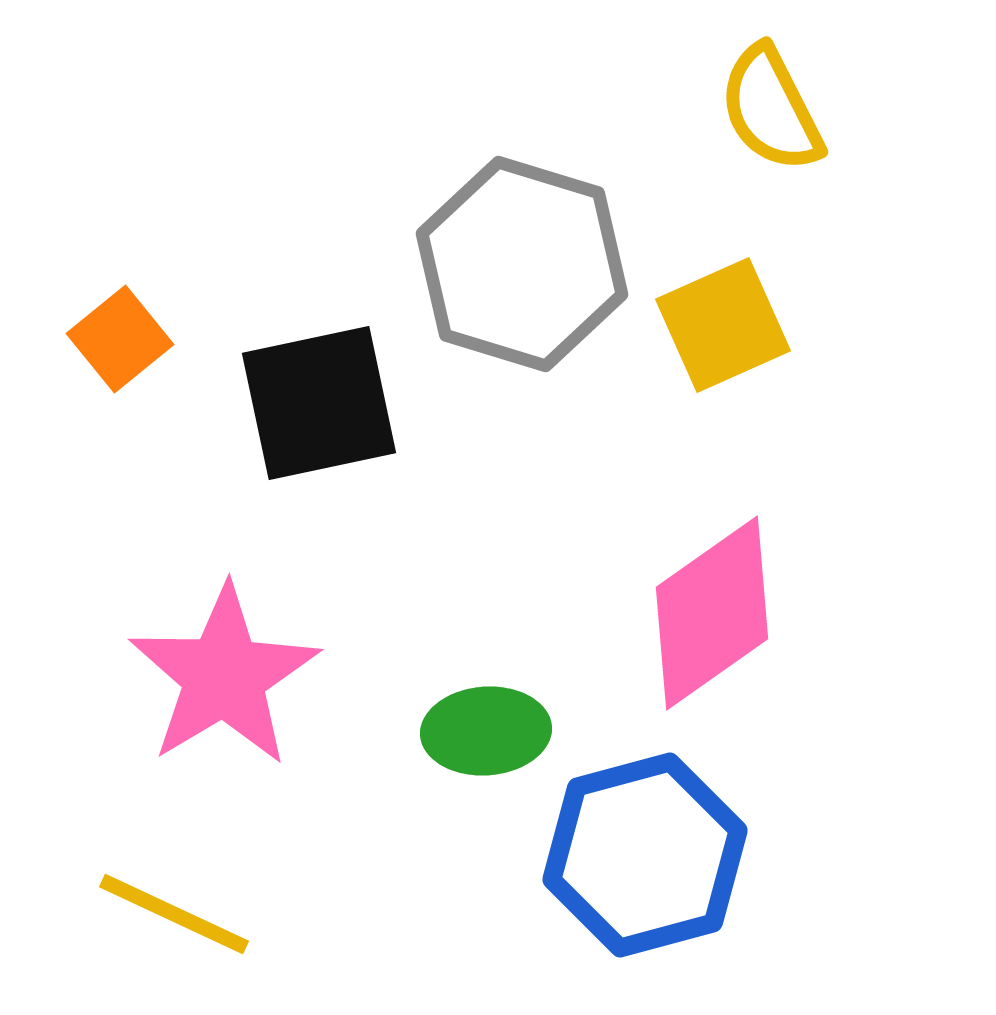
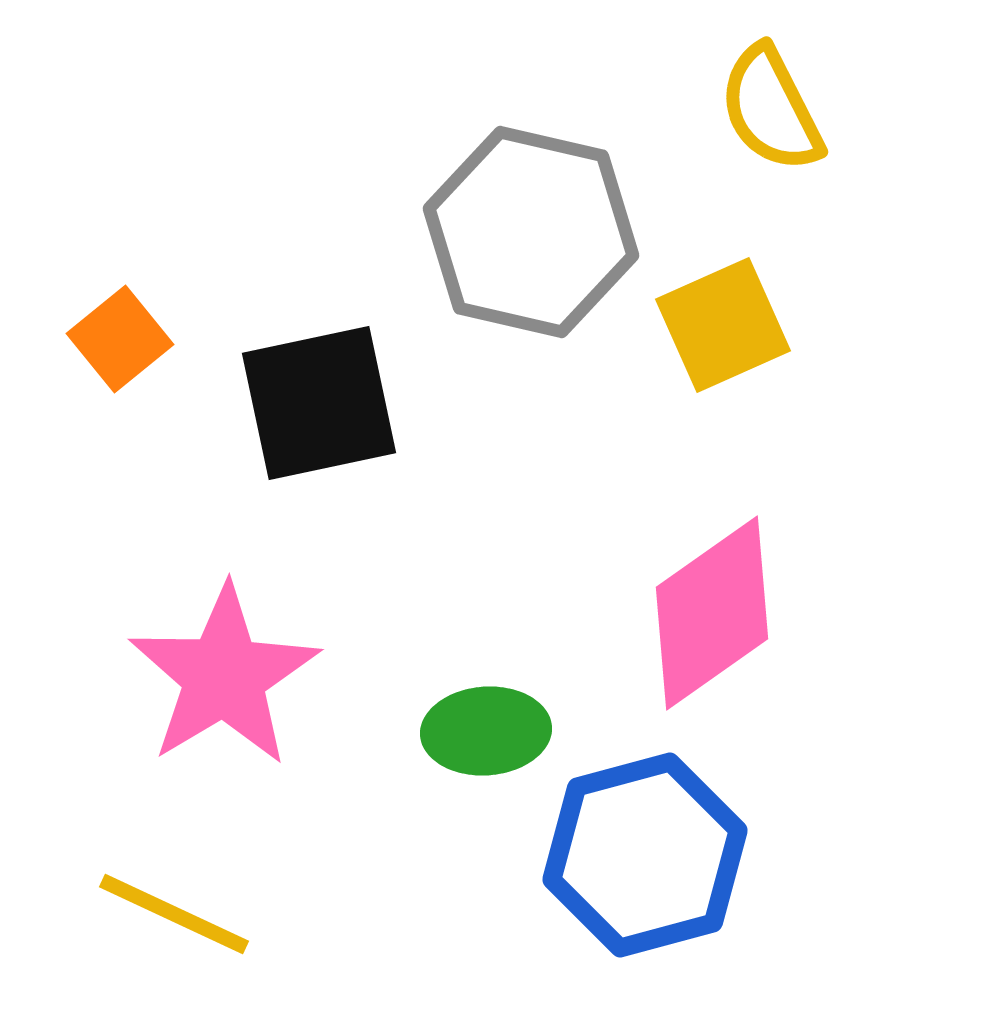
gray hexagon: moved 9 px right, 32 px up; rotated 4 degrees counterclockwise
